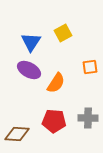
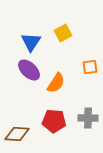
purple ellipse: rotated 15 degrees clockwise
